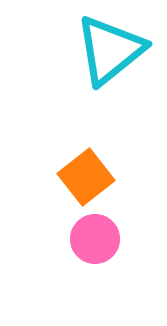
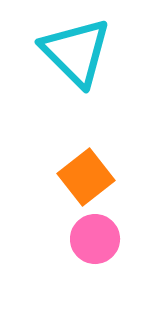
cyan triangle: moved 34 px left, 2 px down; rotated 36 degrees counterclockwise
